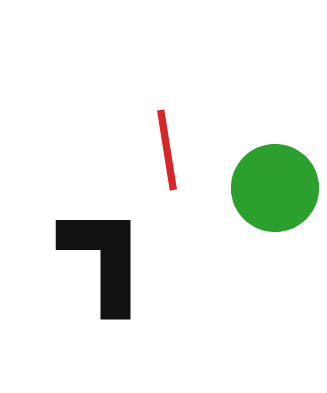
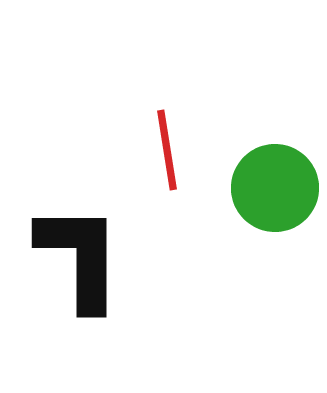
black L-shape: moved 24 px left, 2 px up
